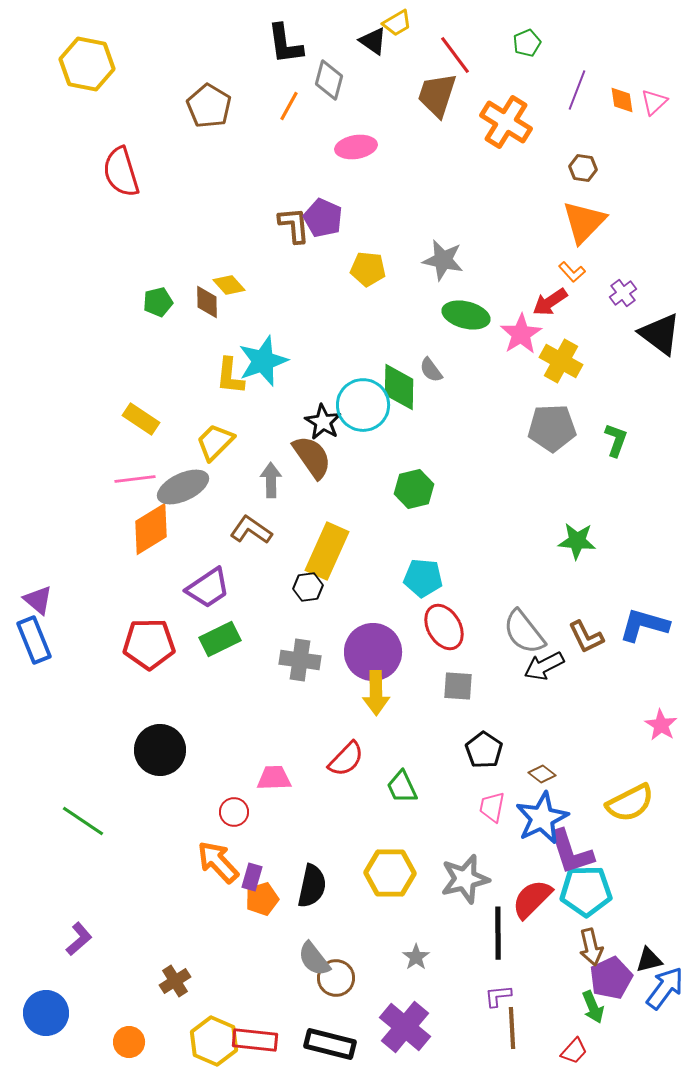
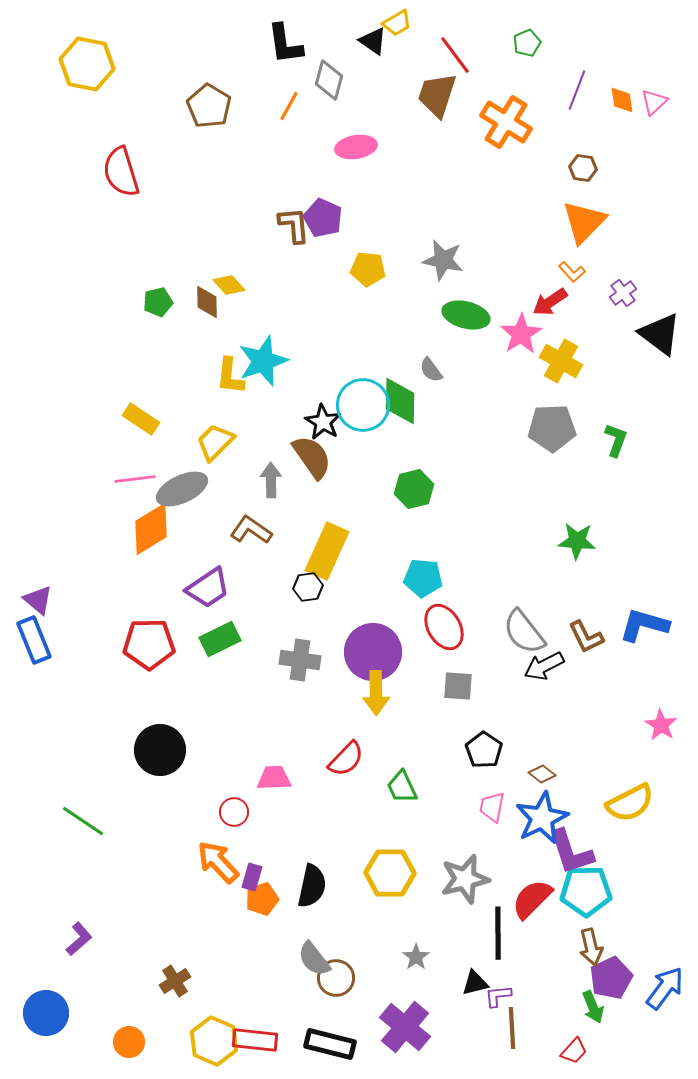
green diamond at (399, 387): moved 1 px right, 14 px down
gray ellipse at (183, 487): moved 1 px left, 2 px down
black triangle at (649, 960): moved 174 px left, 23 px down
